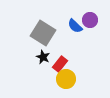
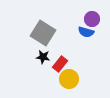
purple circle: moved 2 px right, 1 px up
blue semicircle: moved 11 px right, 6 px down; rotated 28 degrees counterclockwise
black star: rotated 16 degrees counterclockwise
yellow circle: moved 3 px right
